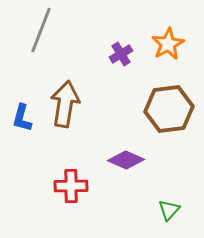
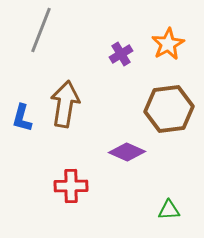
purple diamond: moved 1 px right, 8 px up
green triangle: rotated 45 degrees clockwise
